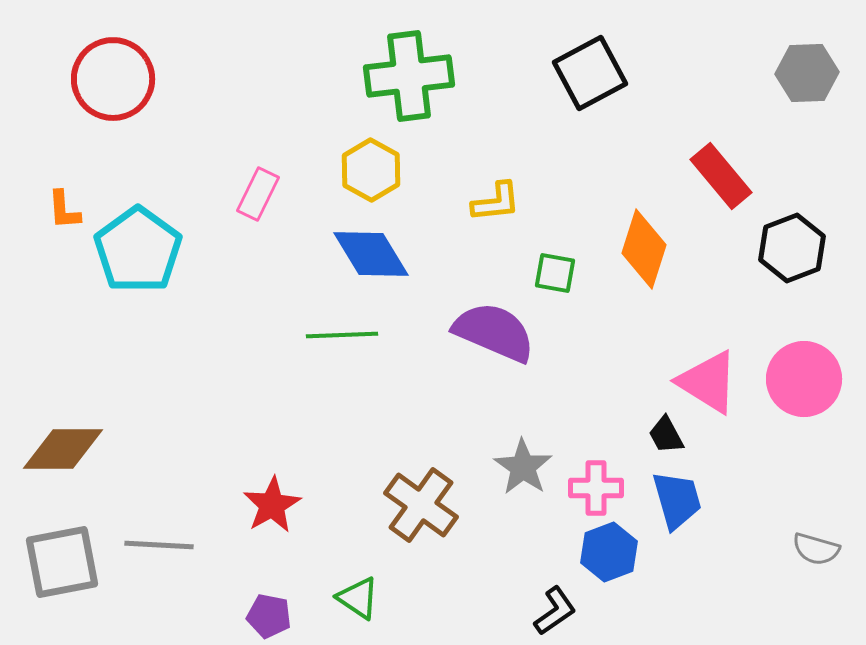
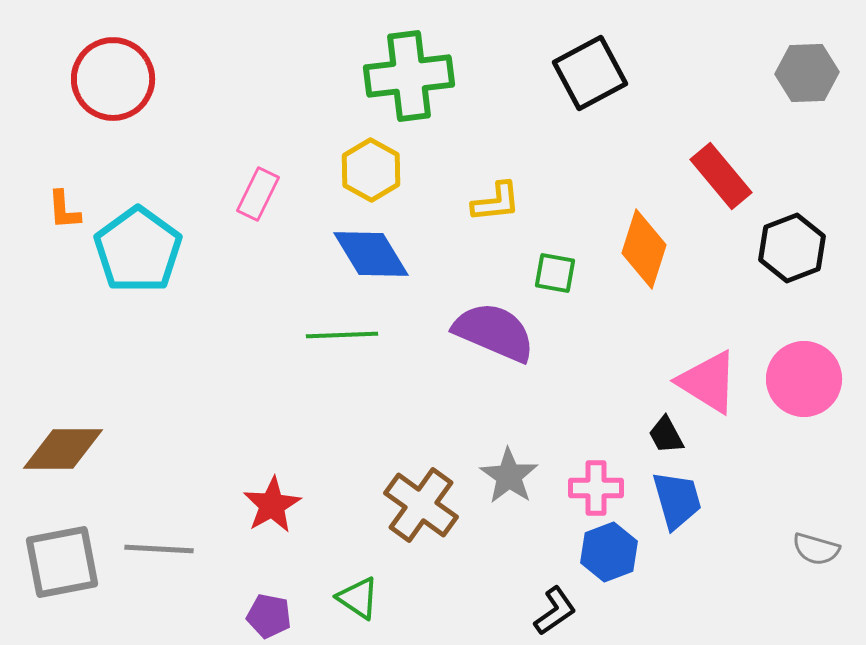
gray star: moved 14 px left, 9 px down
gray line: moved 4 px down
